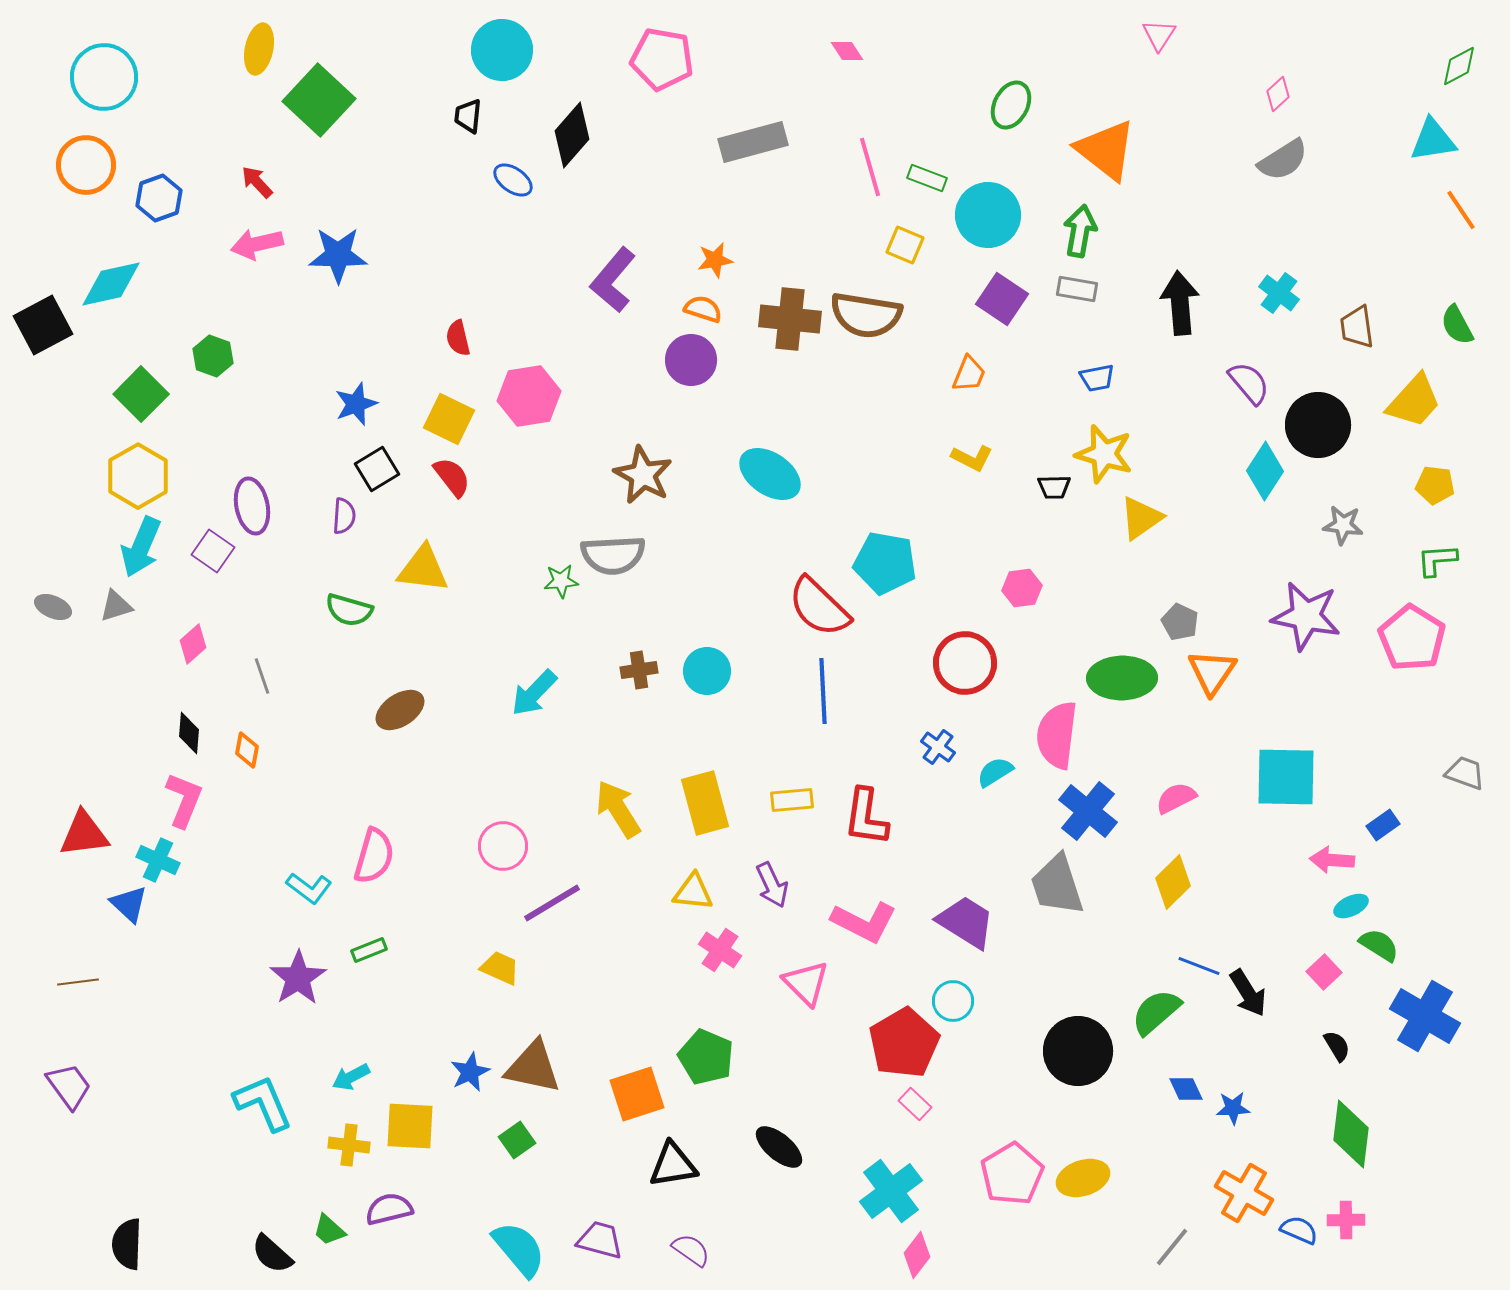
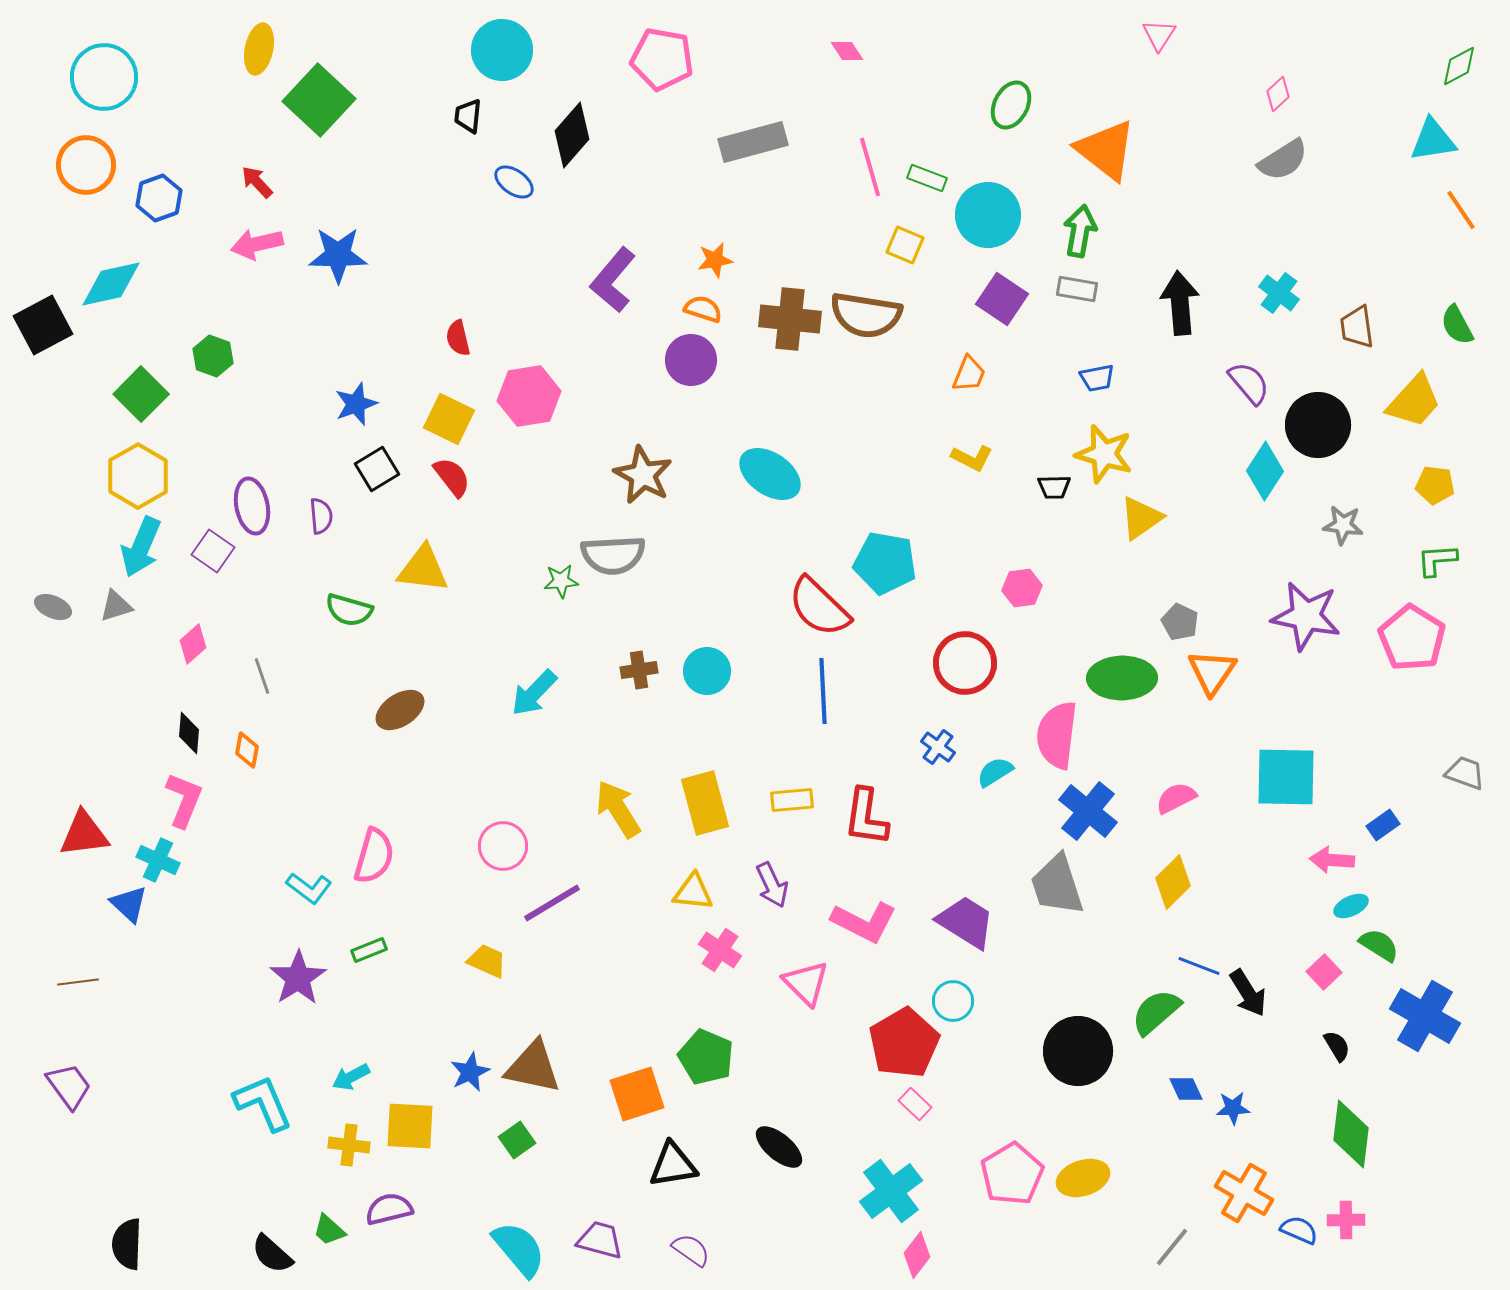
blue ellipse at (513, 180): moved 1 px right, 2 px down
purple semicircle at (344, 516): moved 23 px left; rotated 9 degrees counterclockwise
yellow trapezoid at (500, 968): moved 13 px left, 7 px up
